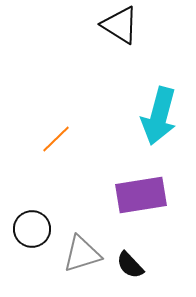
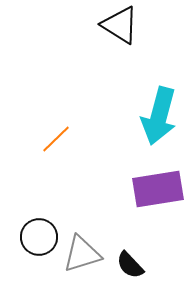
purple rectangle: moved 17 px right, 6 px up
black circle: moved 7 px right, 8 px down
